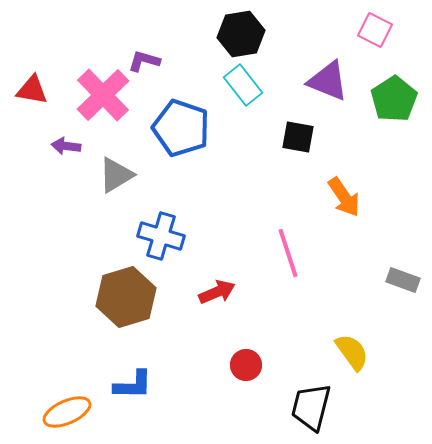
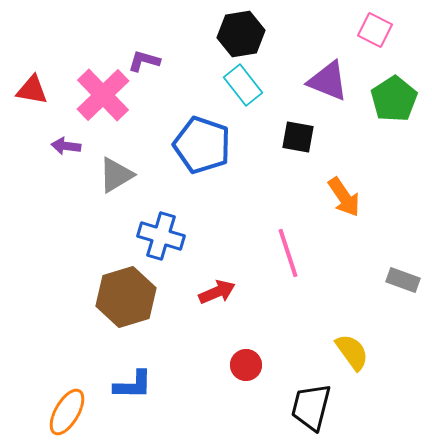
blue pentagon: moved 21 px right, 17 px down
orange ellipse: rotated 36 degrees counterclockwise
